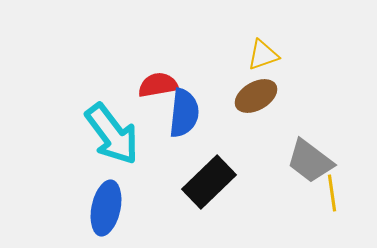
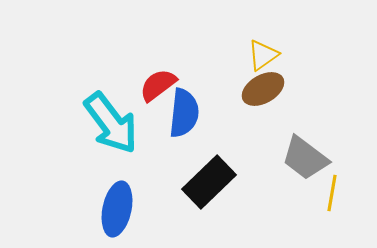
yellow triangle: rotated 16 degrees counterclockwise
red semicircle: rotated 27 degrees counterclockwise
brown ellipse: moved 7 px right, 7 px up
cyan arrow: moved 1 px left, 11 px up
gray trapezoid: moved 5 px left, 3 px up
yellow line: rotated 18 degrees clockwise
blue ellipse: moved 11 px right, 1 px down
